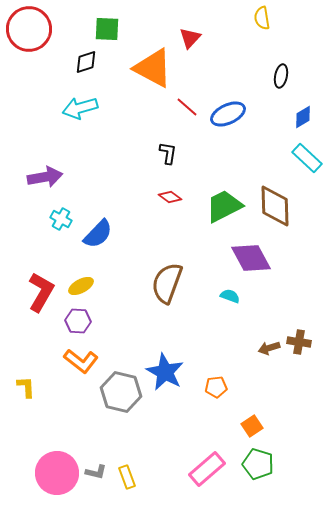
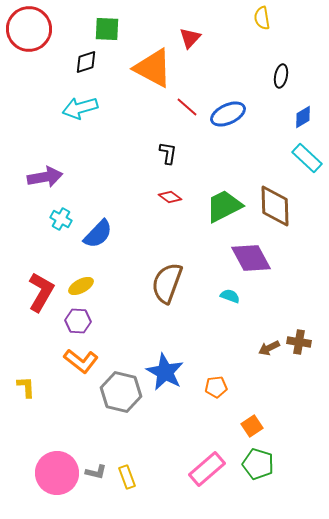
brown arrow: rotated 10 degrees counterclockwise
